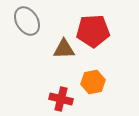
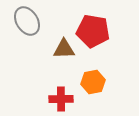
red pentagon: rotated 12 degrees clockwise
red cross: rotated 15 degrees counterclockwise
